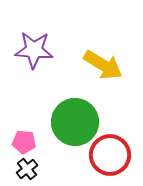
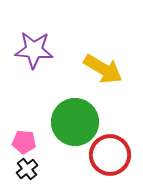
yellow arrow: moved 4 px down
